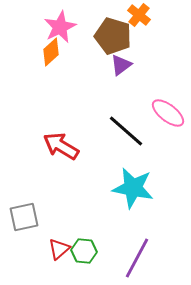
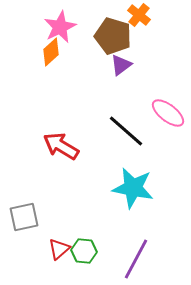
purple line: moved 1 px left, 1 px down
